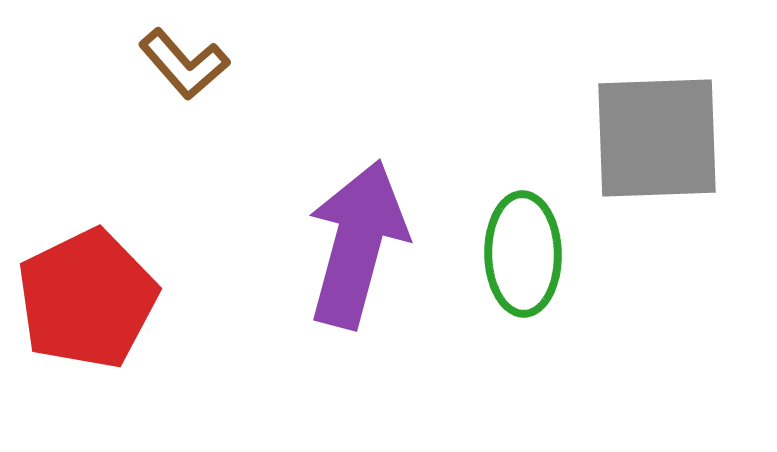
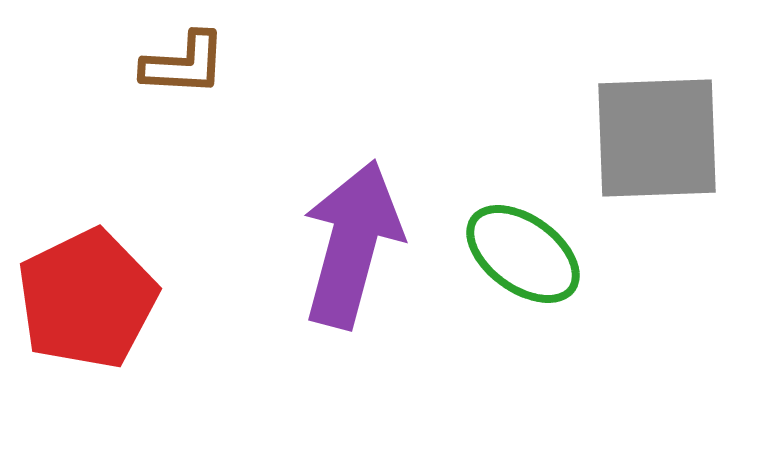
brown L-shape: rotated 46 degrees counterclockwise
purple arrow: moved 5 px left
green ellipse: rotated 53 degrees counterclockwise
